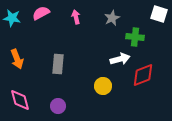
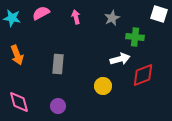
orange arrow: moved 4 px up
pink diamond: moved 1 px left, 2 px down
